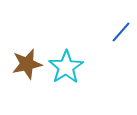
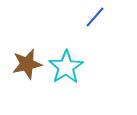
blue line: moved 26 px left, 15 px up
